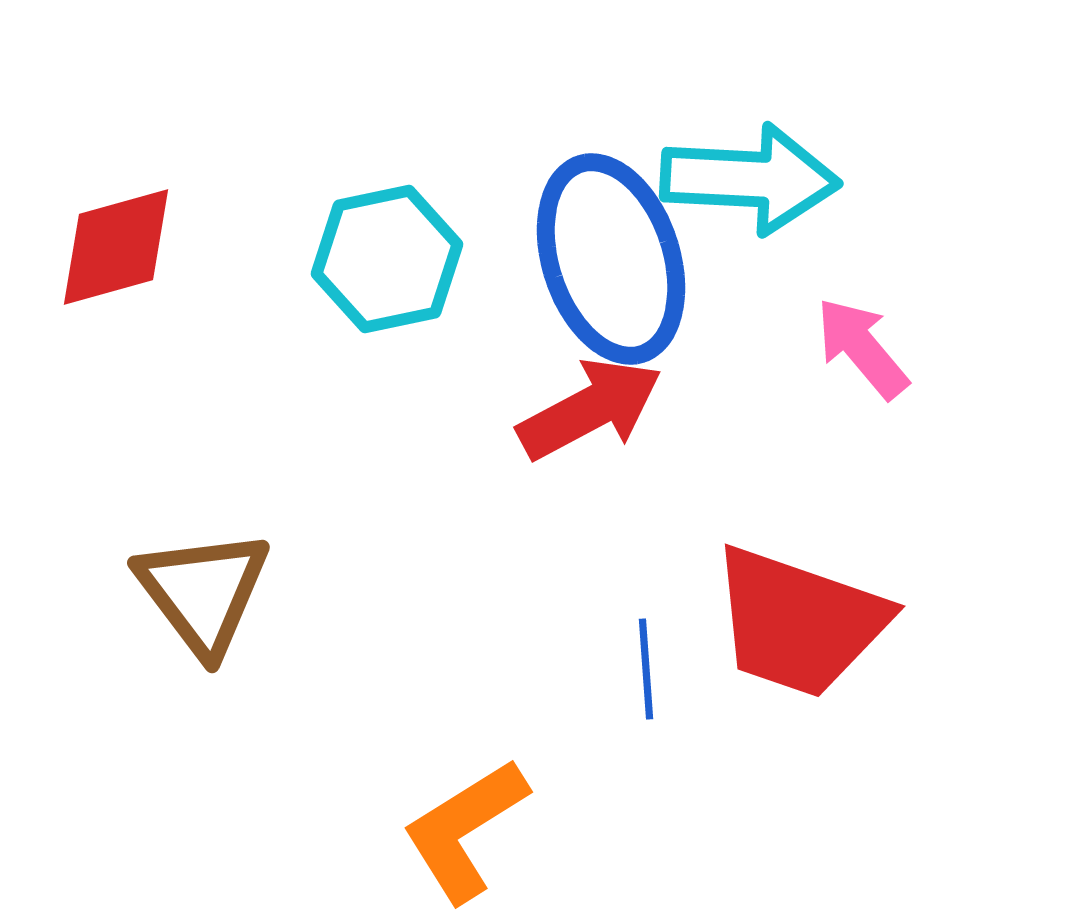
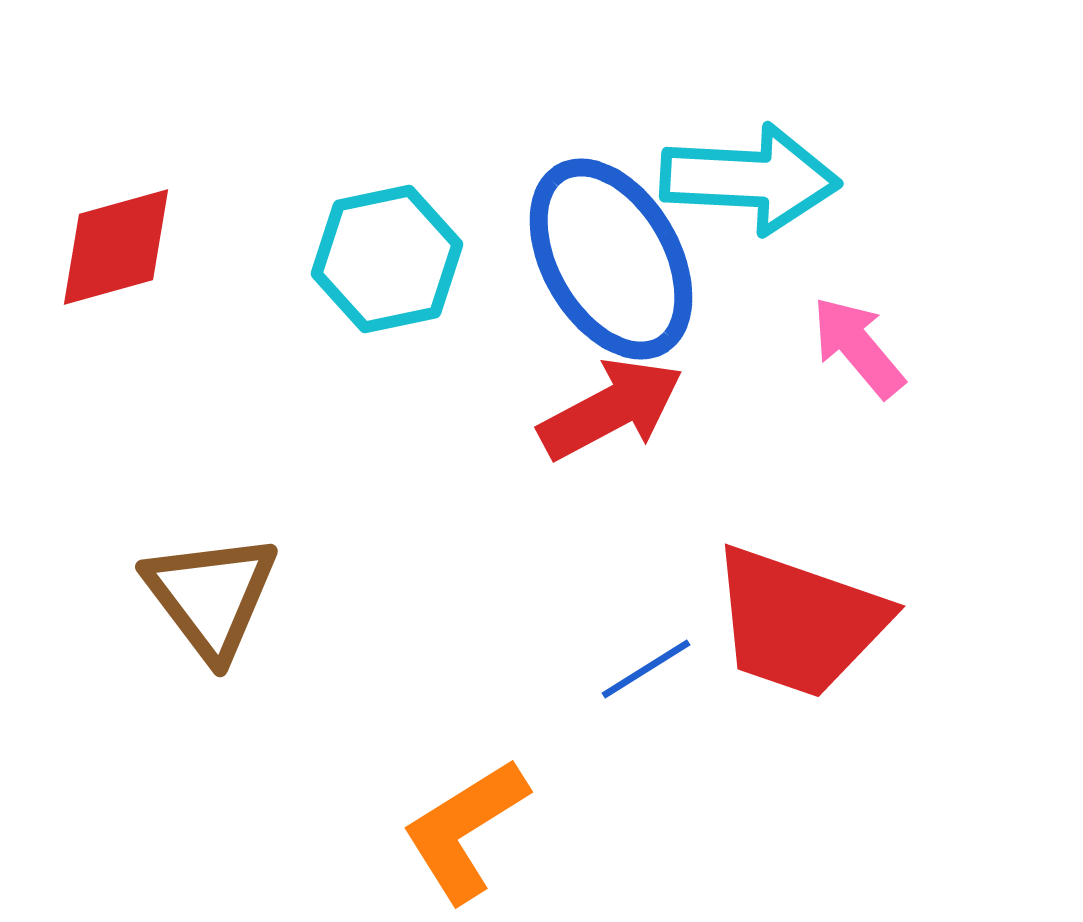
blue ellipse: rotated 12 degrees counterclockwise
pink arrow: moved 4 px left, 1 px up
red arrow: moved 21 px right
brown triangle: moved 8 px right, 4 px down
blue line: rotated 62 degrees clockwise
